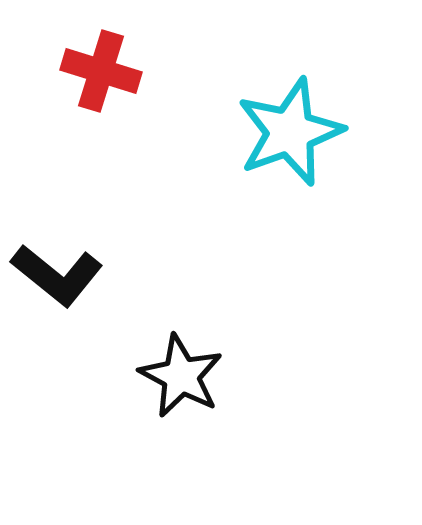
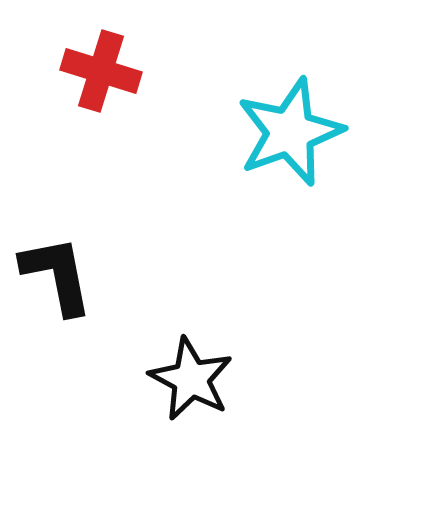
black L-shape: rotated 140 degrees counterclockwise
black star: moved 10 px right, 3 px down
